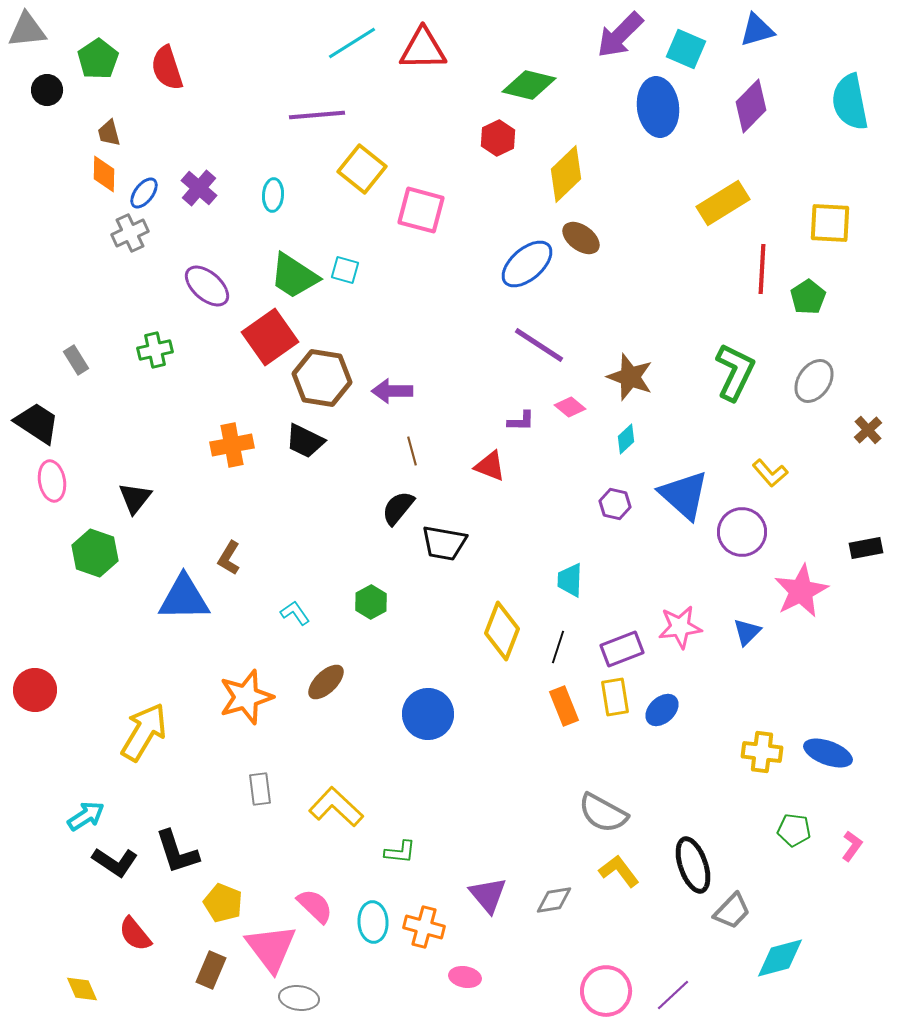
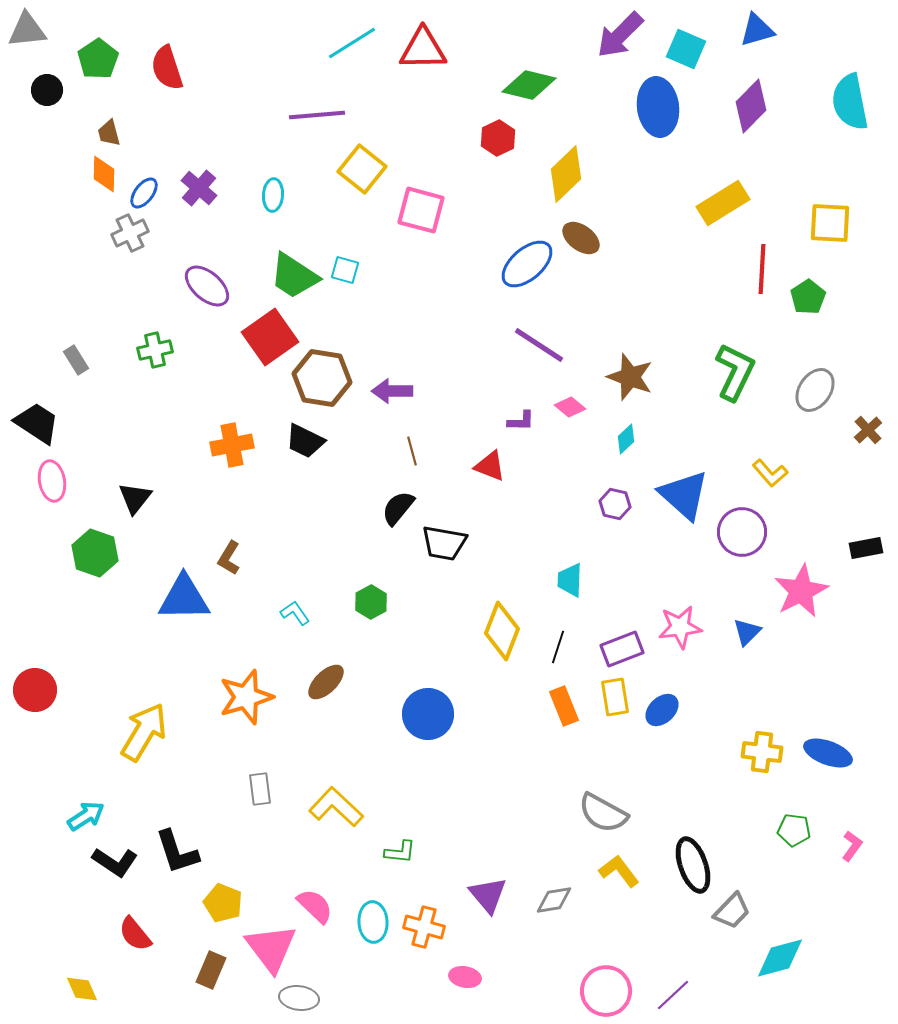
gray ellipse at (814, 381): moved 1 px right, 9 px down
